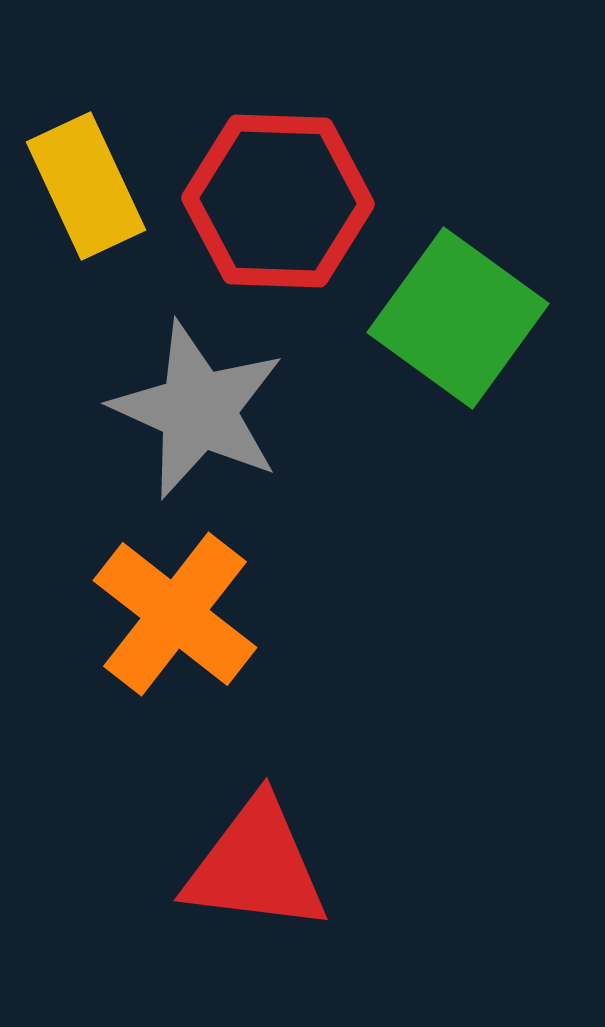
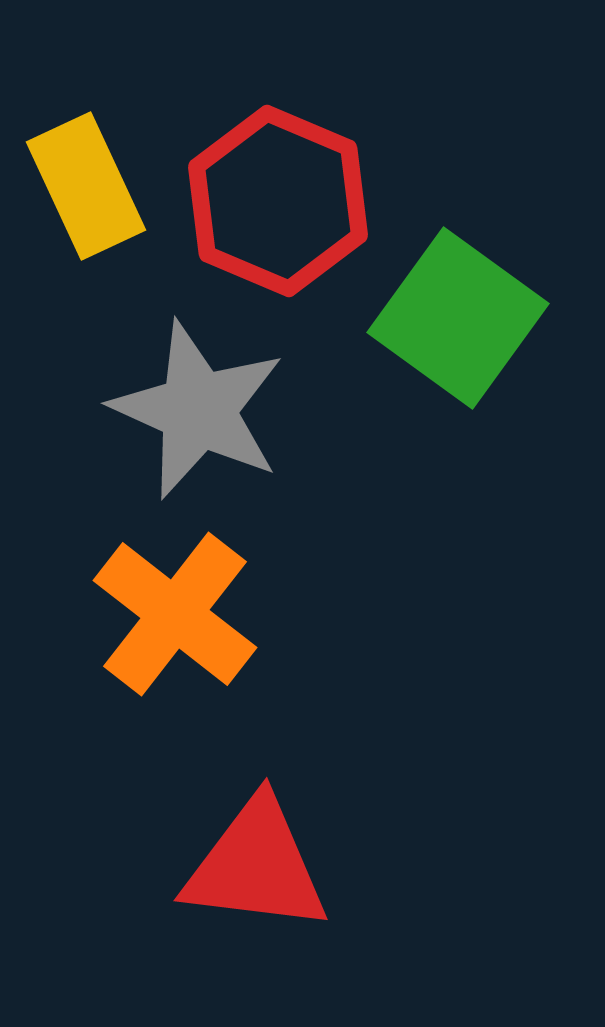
red hexagon: rotated 21 degrees clockwise
